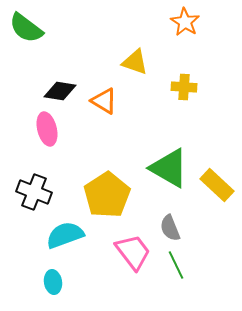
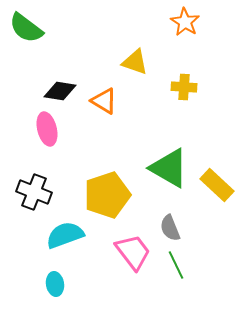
yellow pentagon: rotated 15 degrees clockwise
cyan ellipse: moved 2 px right, 2 px down
